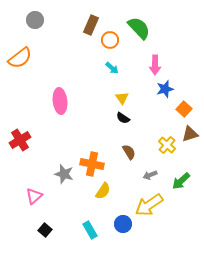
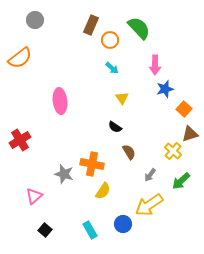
black semicircle: moved 8 px left, 9 px down
yellow cross: moved 6 px right, 6 px down
gray arrow: rotated 32 degrees counterclockwise
